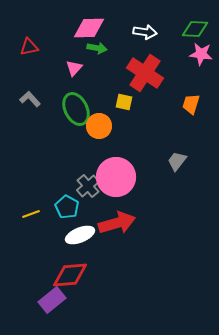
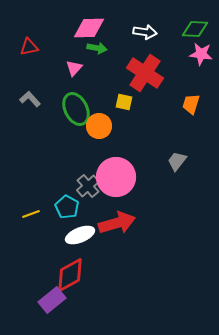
red diamond: rotated 24 degrees counterclockwise
